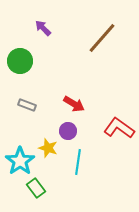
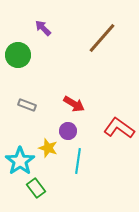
green circle: moved 2 px left, 6 px up
cyan line: moved 1 px up
